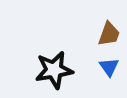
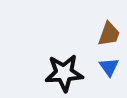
black star: moved 10 px right, 3 px down; rotated 6 degrees clockwise
